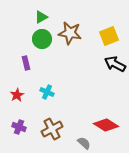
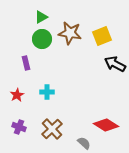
yellow square: moved 7 px left
cyan cross: rotated 24 degrees counterclockwise
brown cross: rotated 15 degrees counterclockwise
